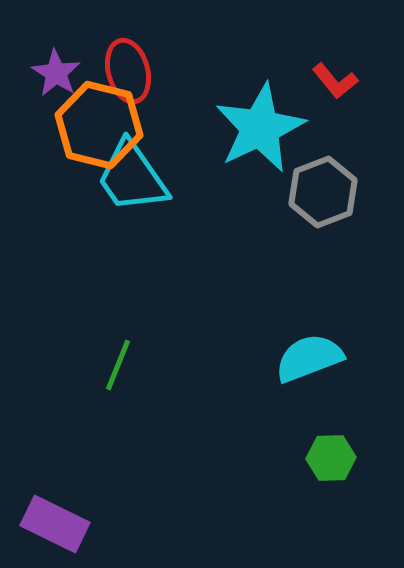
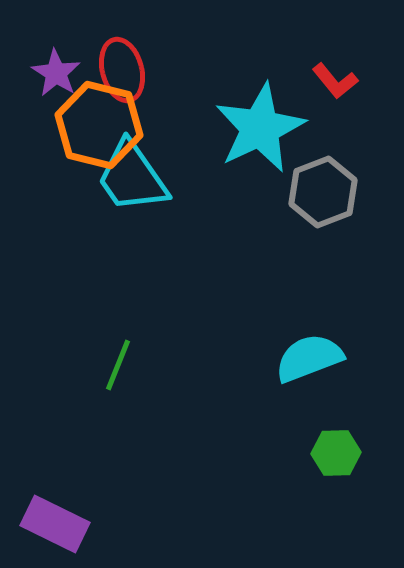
red ellipse: moved 6 px left, 1 px up
green hexagon: moved 5 px right, 5 px up
